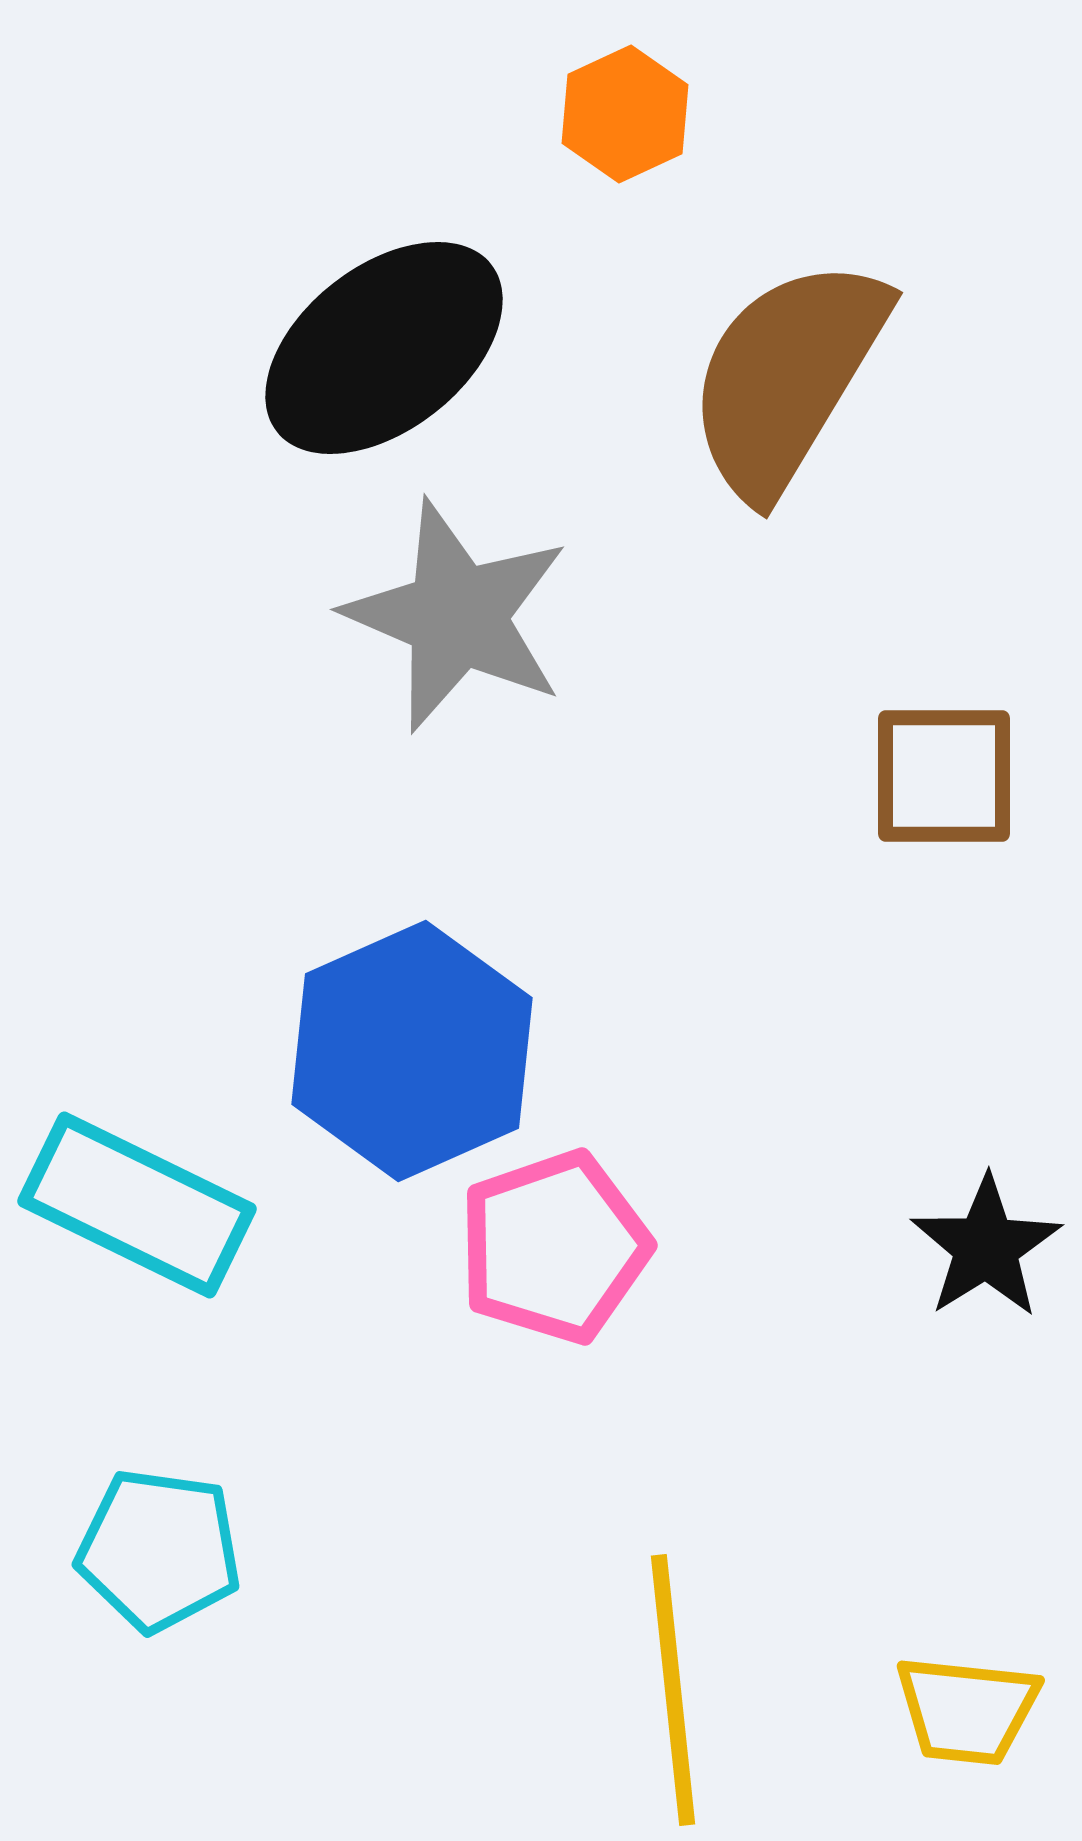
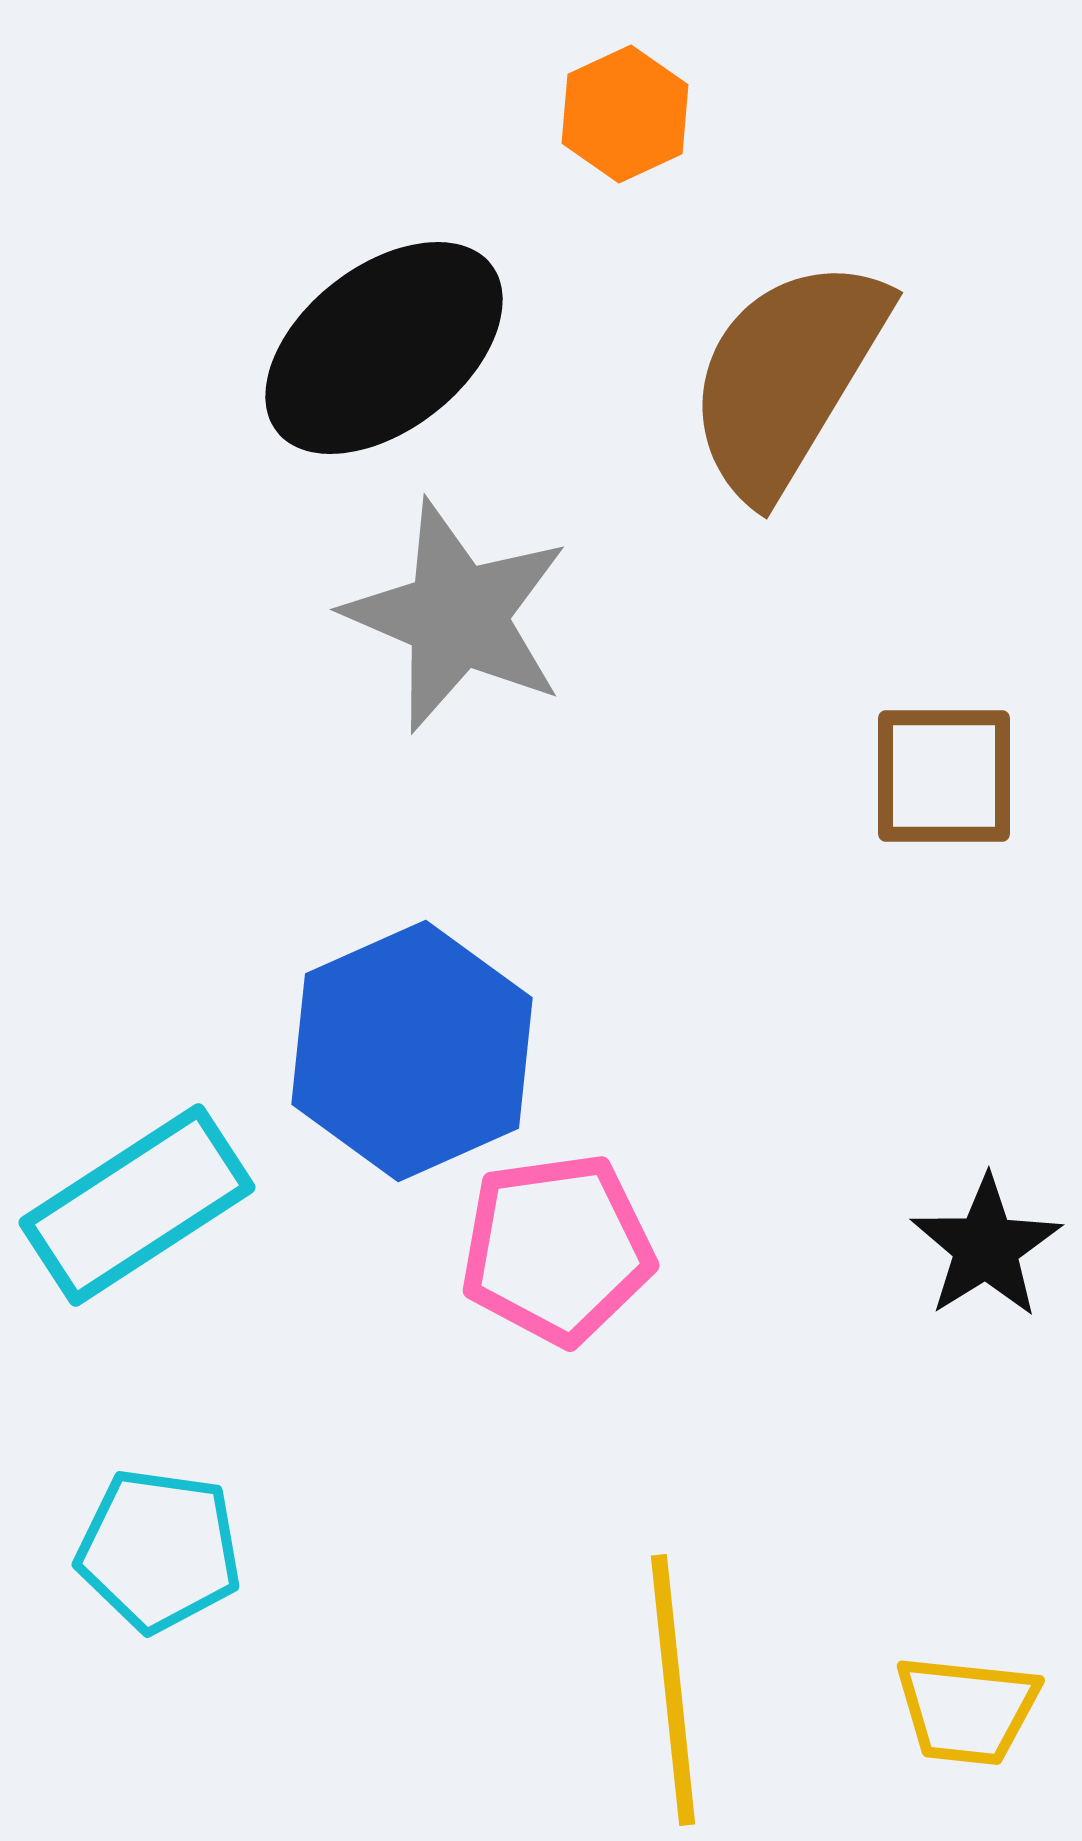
cyan rectangle: rotated 59 degrees counterclockwise
pink pentagon: moved 3 px right, 2 px down; rotated 11 degrees clockwise
